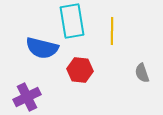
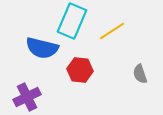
cyan rectangle: rotated 32 degrees clockwise
yellow line: rotated 56 degrees clockwise
gray semicircle: moved 2 px left, 1 px down
